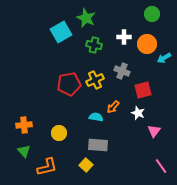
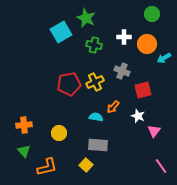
yellow cross: moved 2 px down
white star: moved 3 px down
